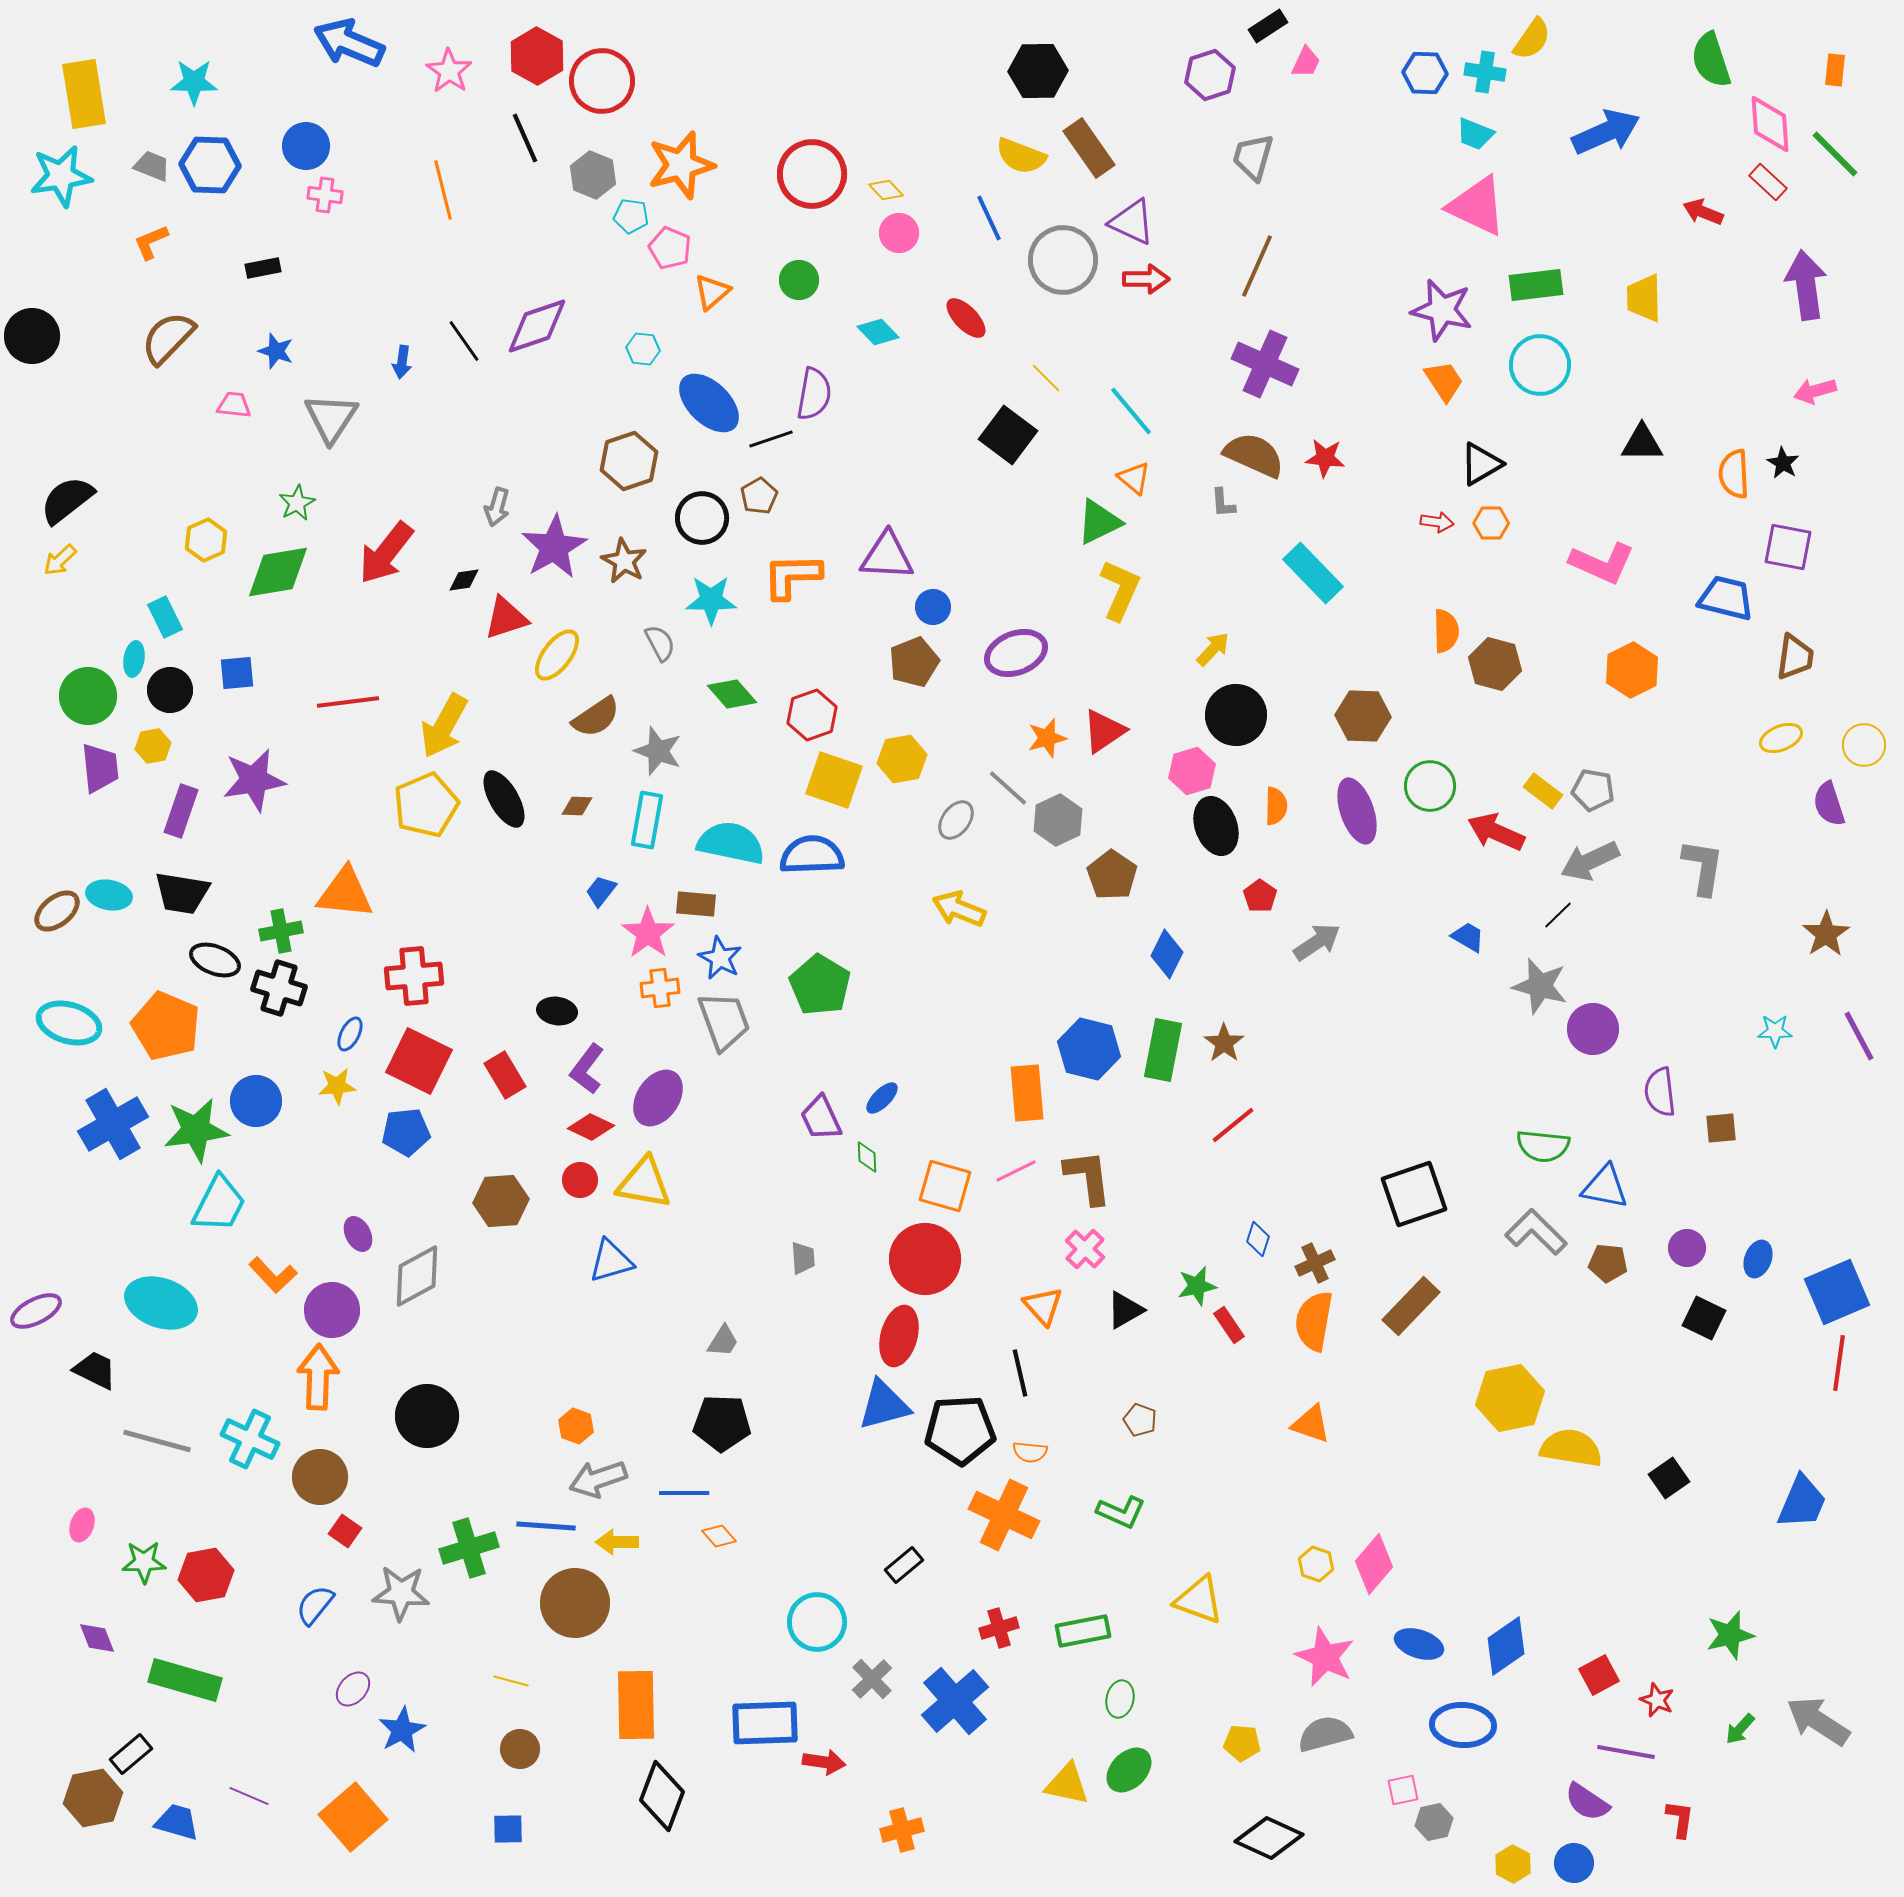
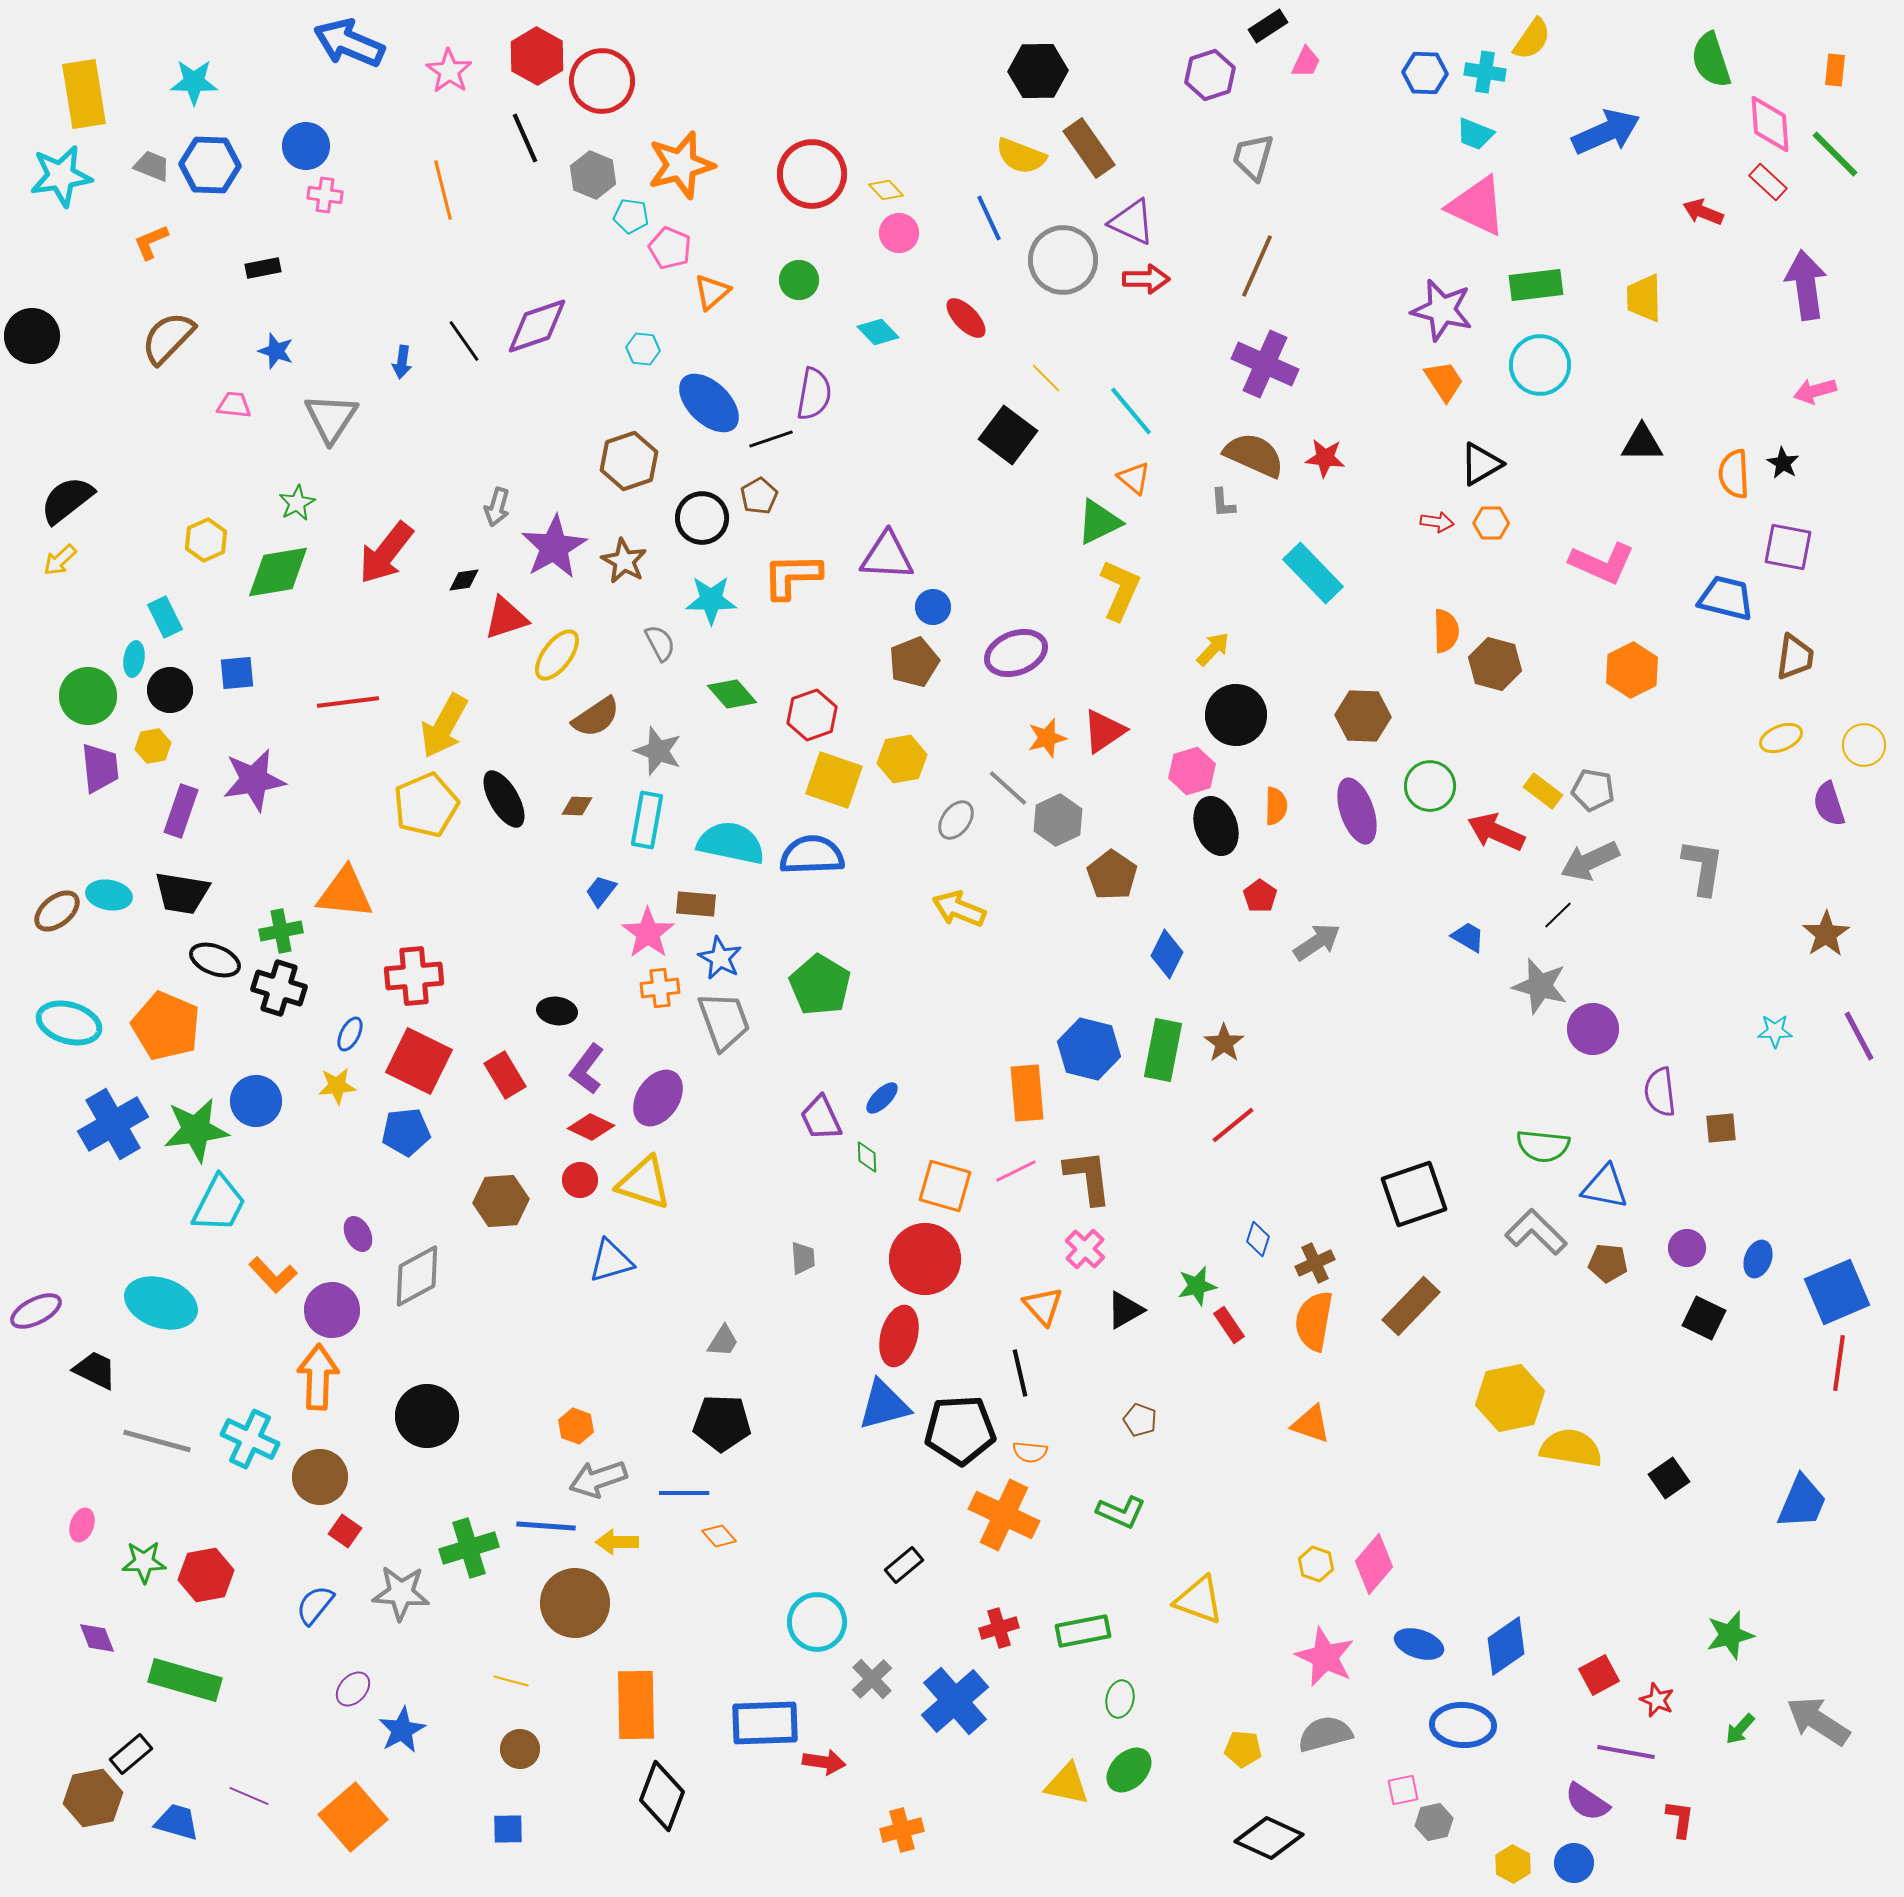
yellow triangle at (644, 1183): rotated 8 degrees clockwise
yellow pentagon at (1242, 1743): moved 1 px right, 6 px down
